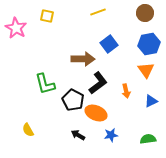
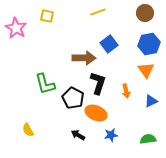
brown arrow: moved 1 px right, 1 px up
black L-shape: rotated 35 degrees counterclockwise
black pentagon: moved 2 px up
